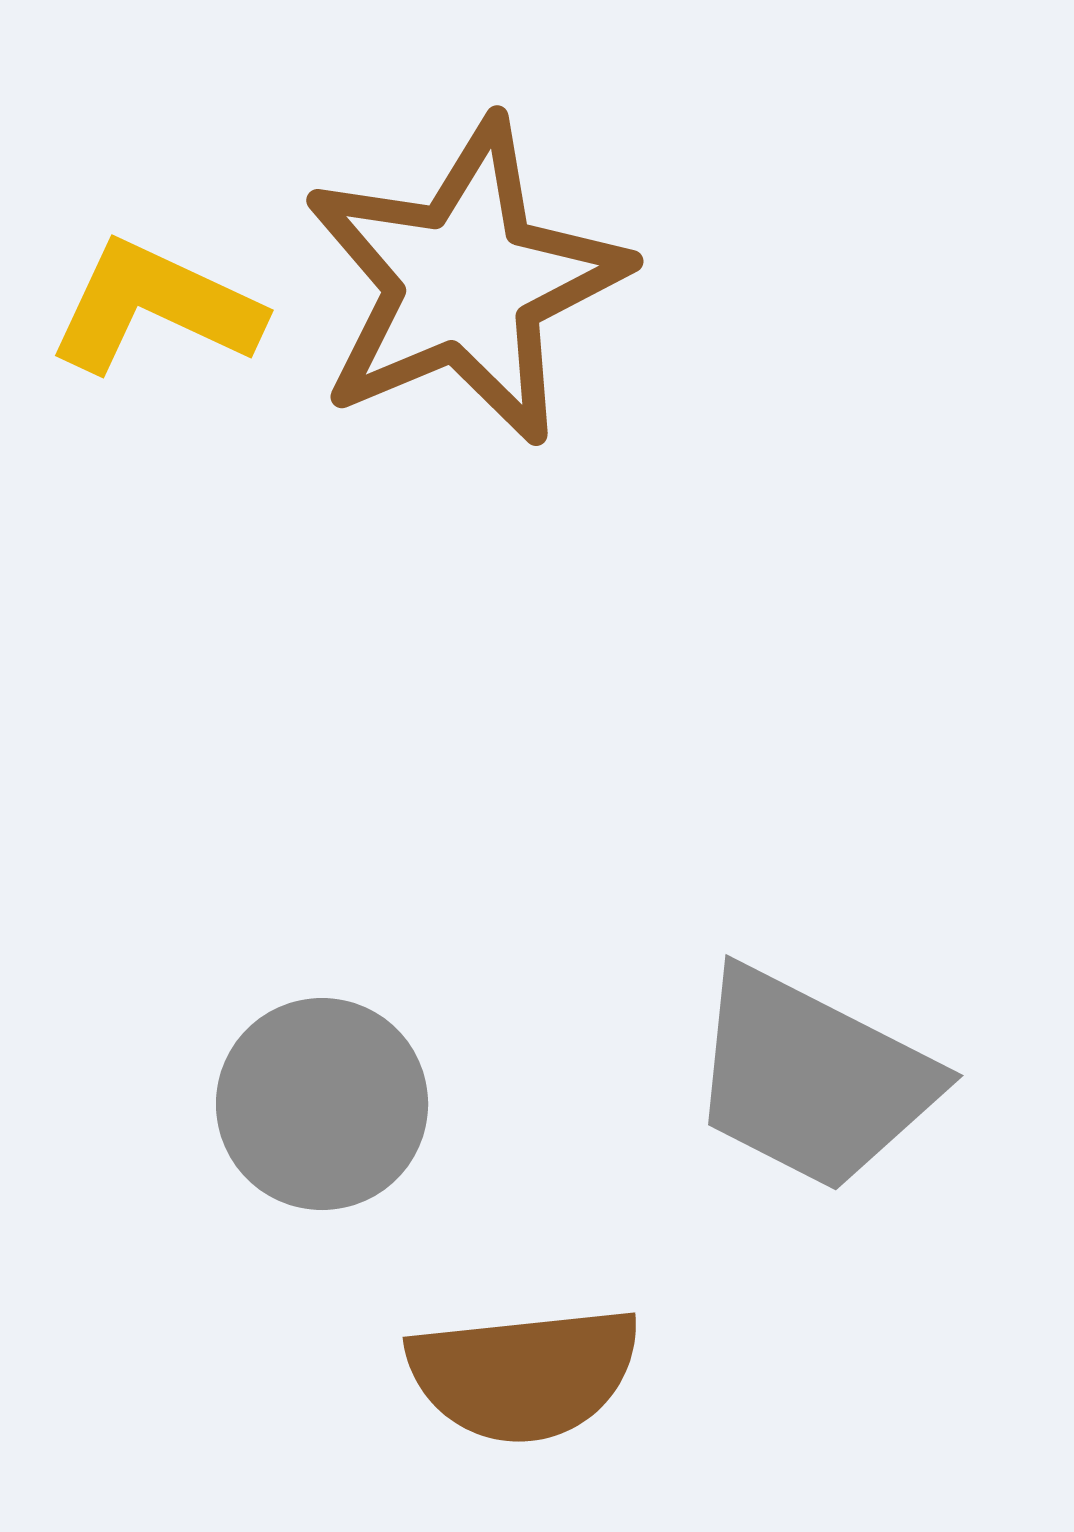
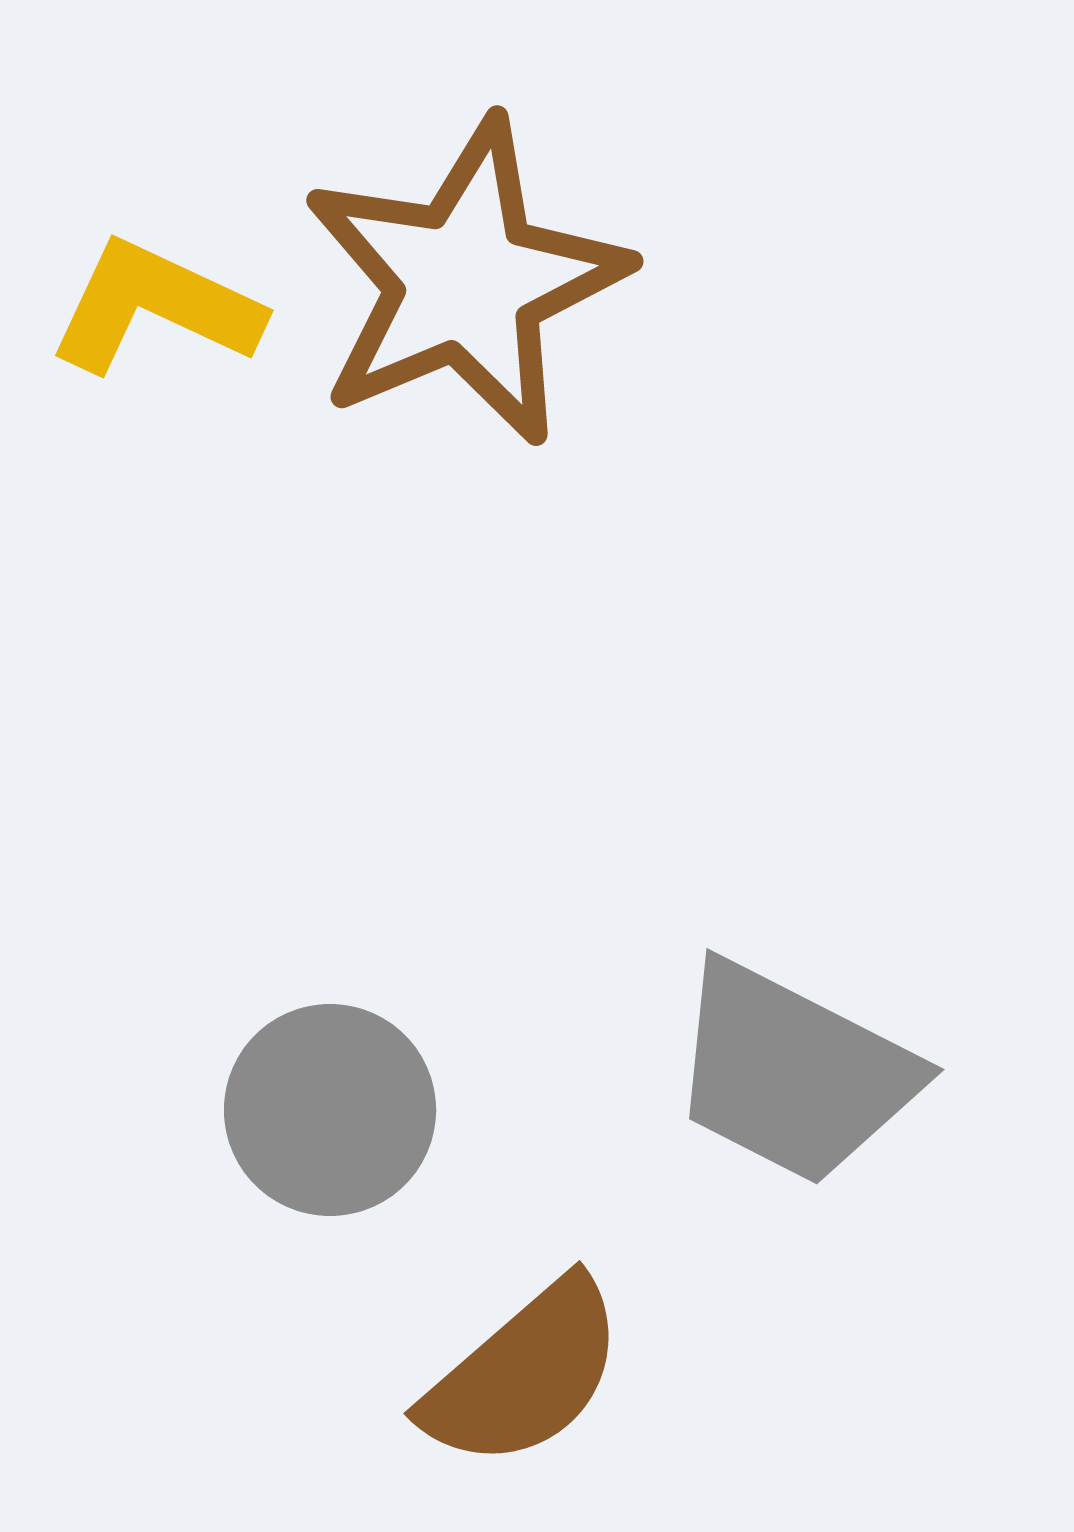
gray trapezoid: moved 19 px left, 6 px up
gray circle: moved 8 px right, 6 px down
brown semicircle: rotated 35 degrees counterclockwise
